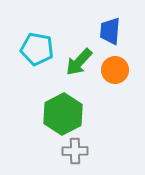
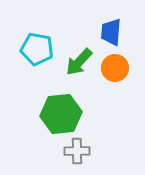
blue trapezoid: moved 1 px right, 1 px down
orange circle: moved 2 px up
green hexagon: moved 2 px left; rotated 21 degrees clockwise
gray cross: moved 2 px right
